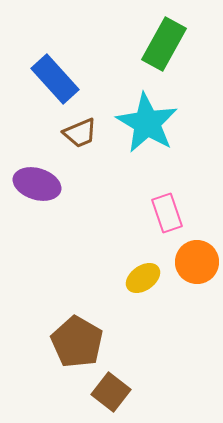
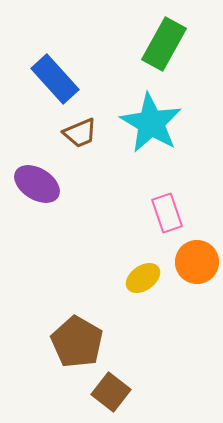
cyan star: moved 4 px right
purple ellipse: rotated 15 degrees clockwise
